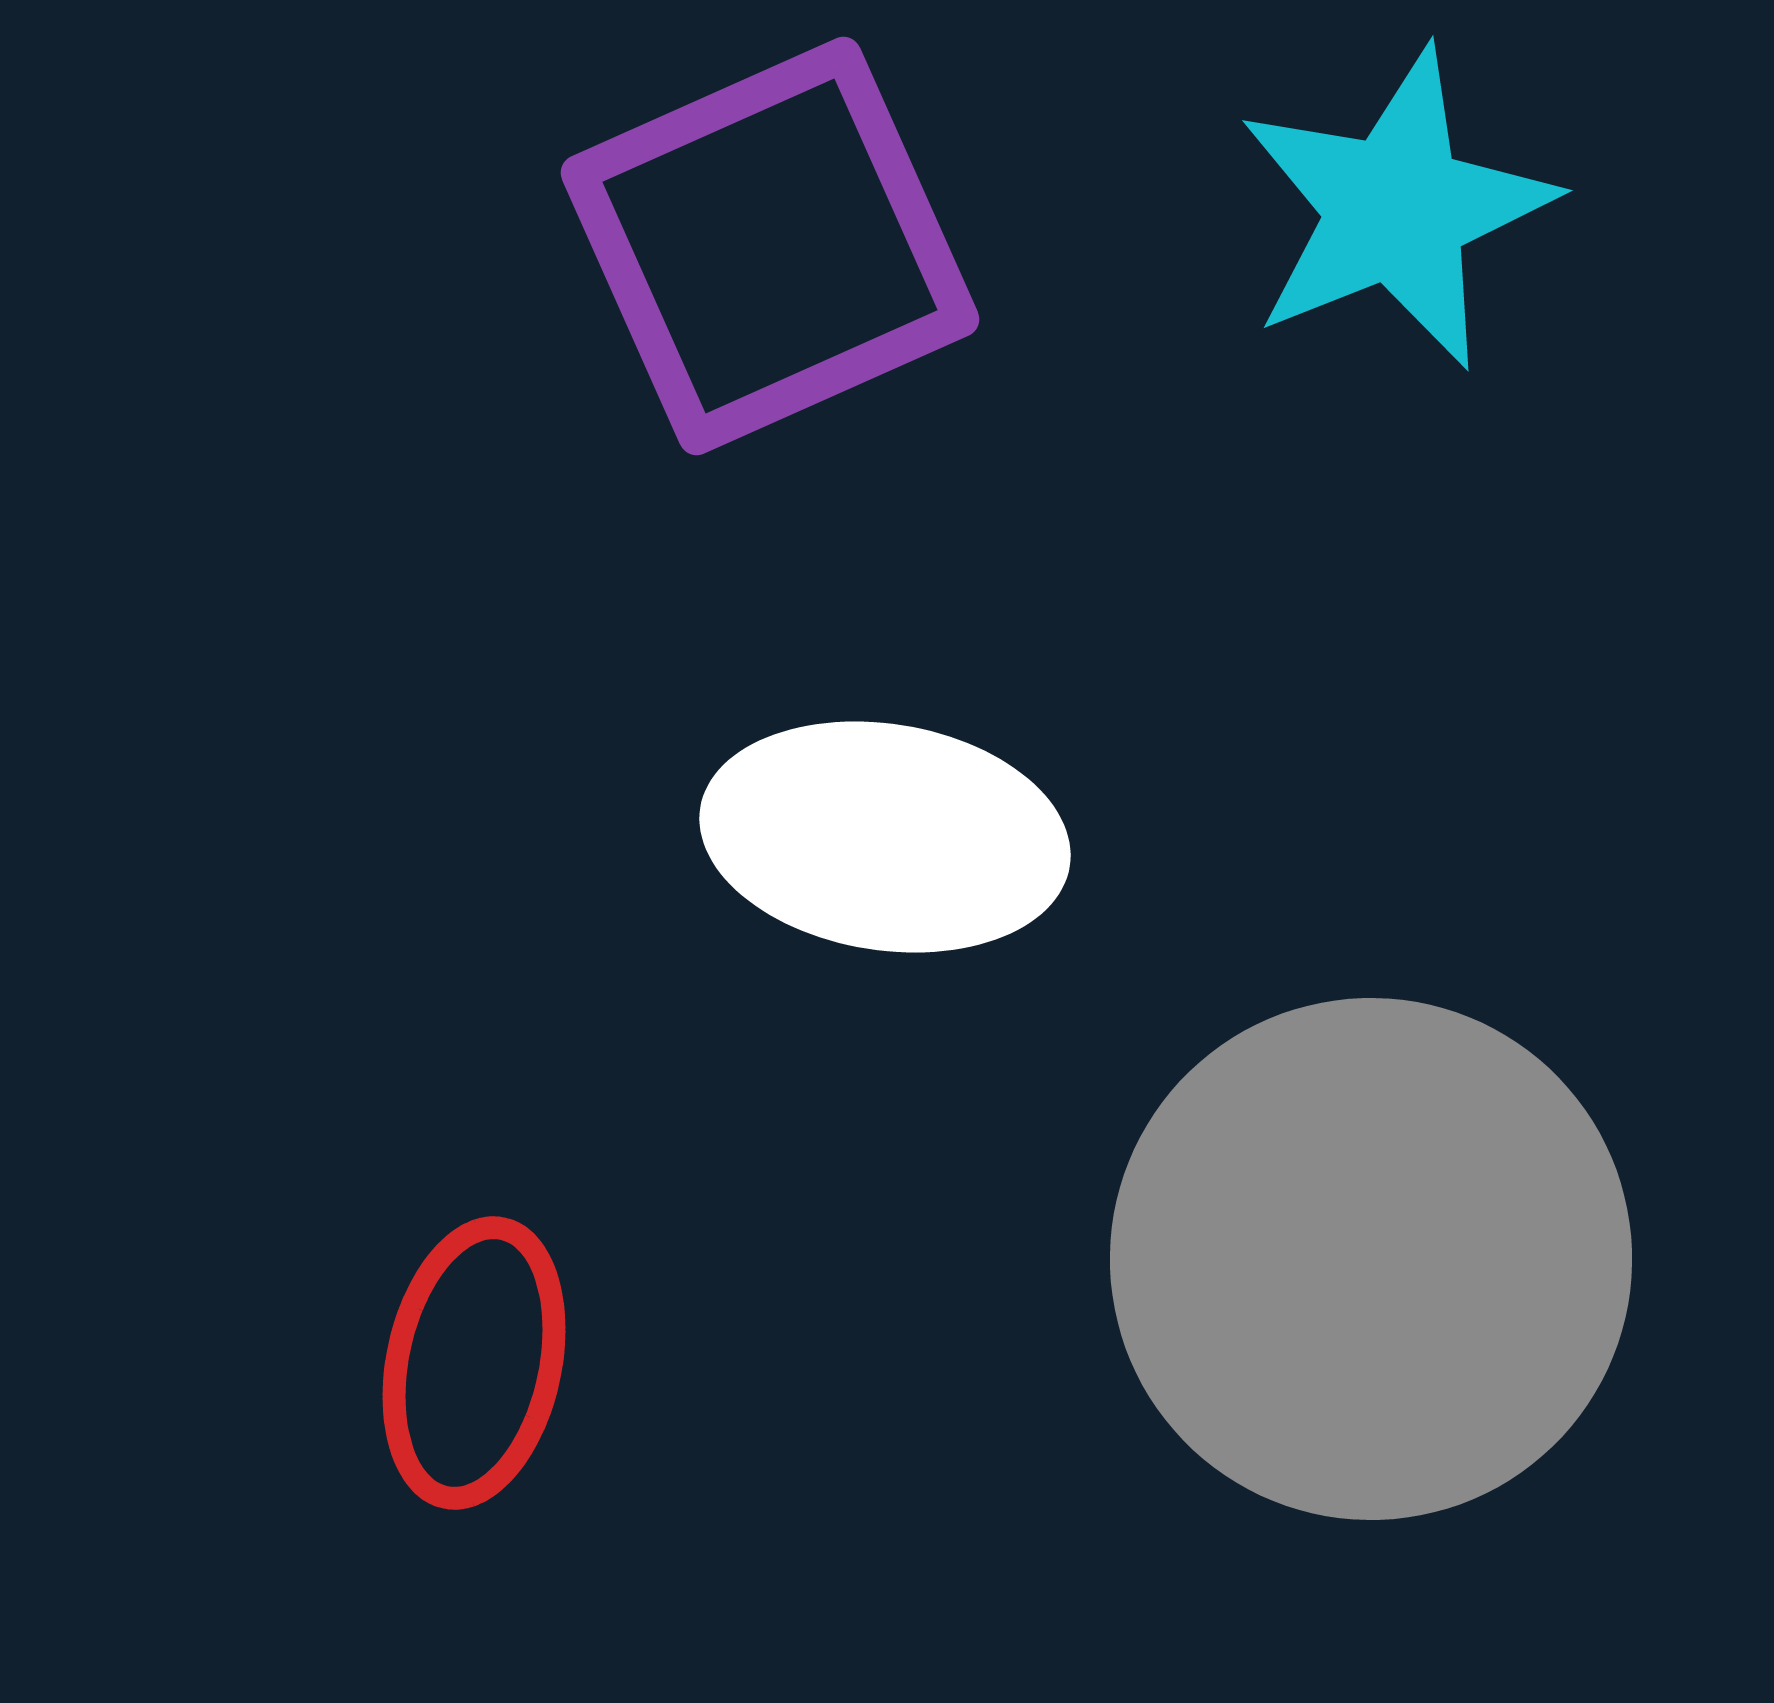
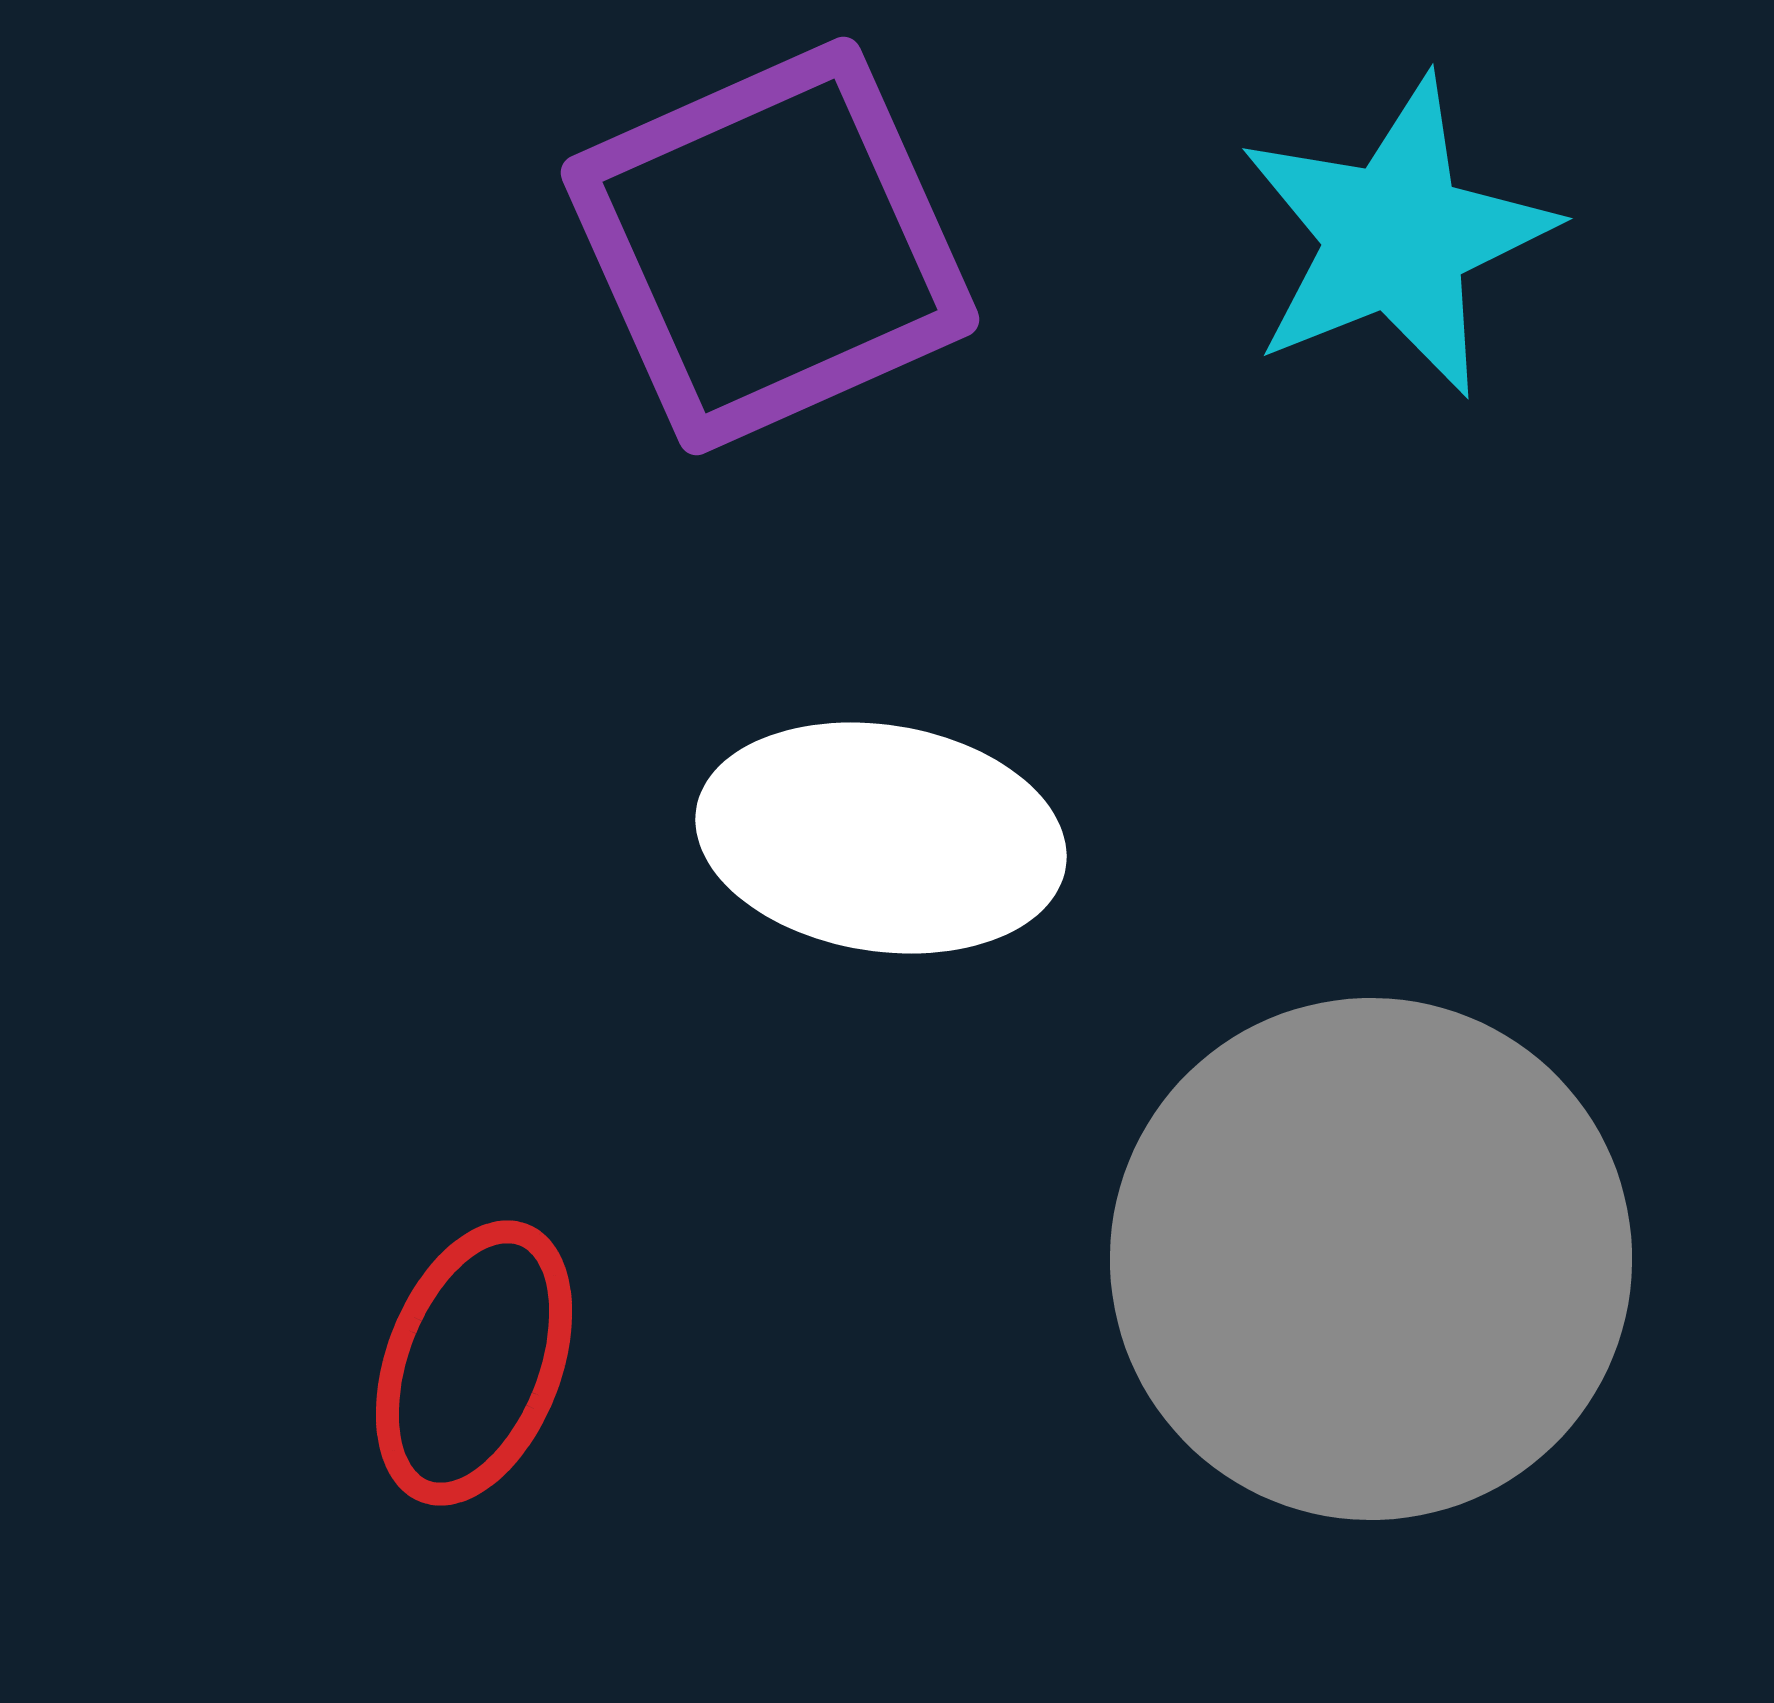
cyan star: moved 28 px down
white ellipse: moved 4 px left, 1 px down
red ellipse: rotated 9 degrees clockwise
